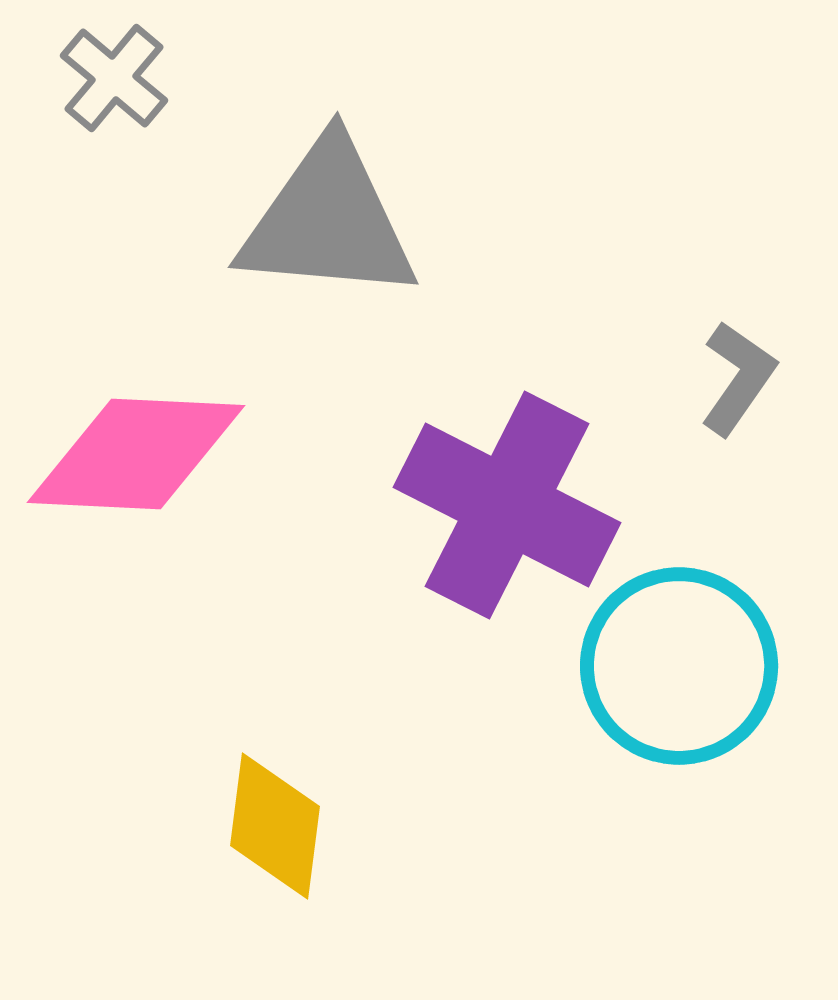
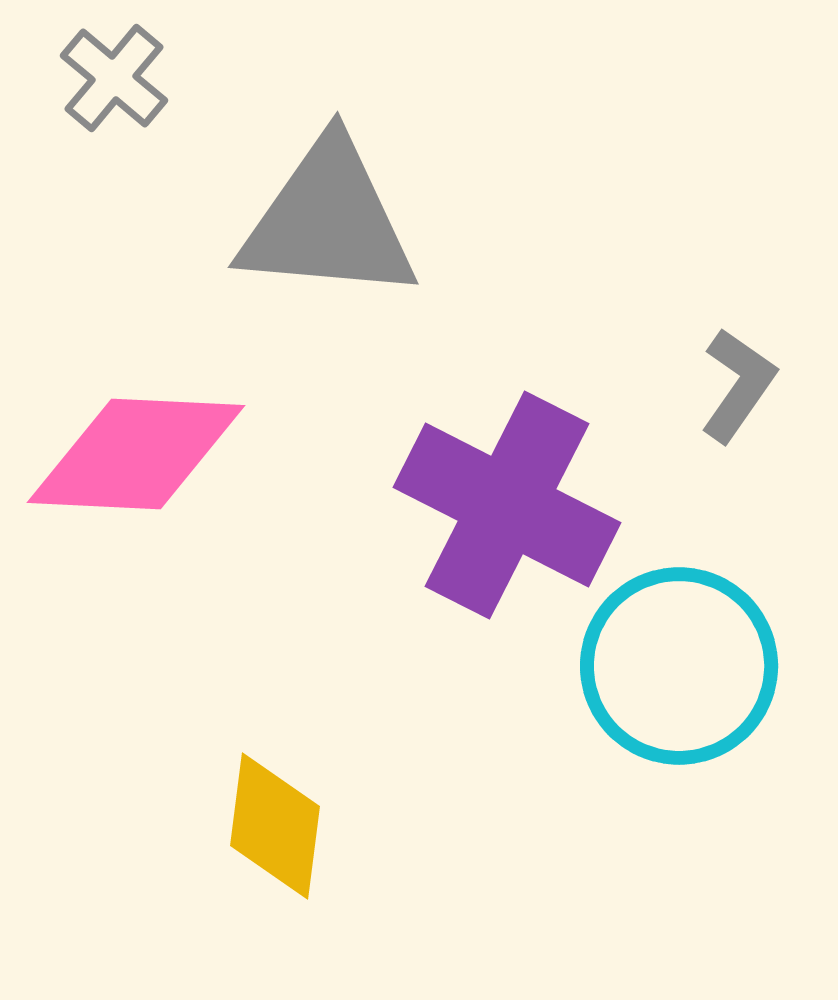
gray L-shape: moved 7 px down
